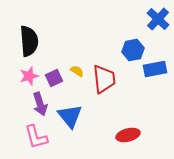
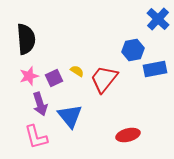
black semicircle: moved 3 px left, 2 px up
red trapezoid: rotated 136 degrees counterclockwise
